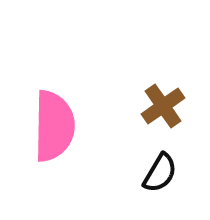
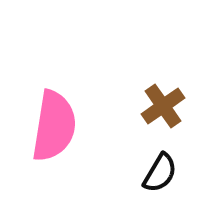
pink semicircle: rotated 8 degrees clockwise
